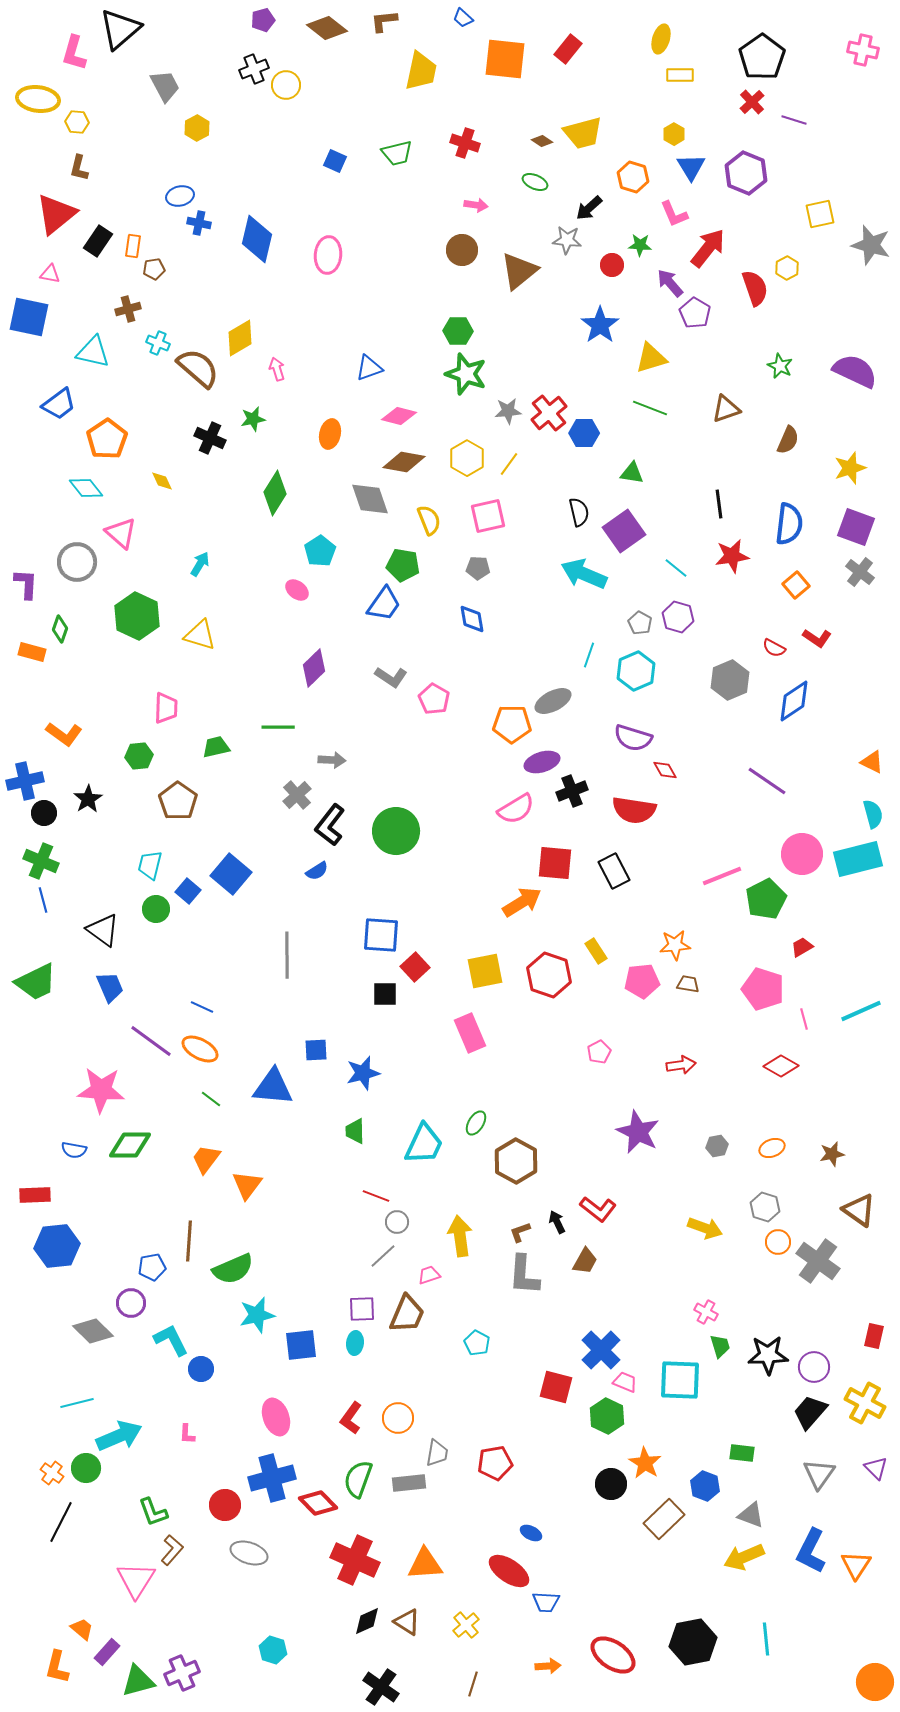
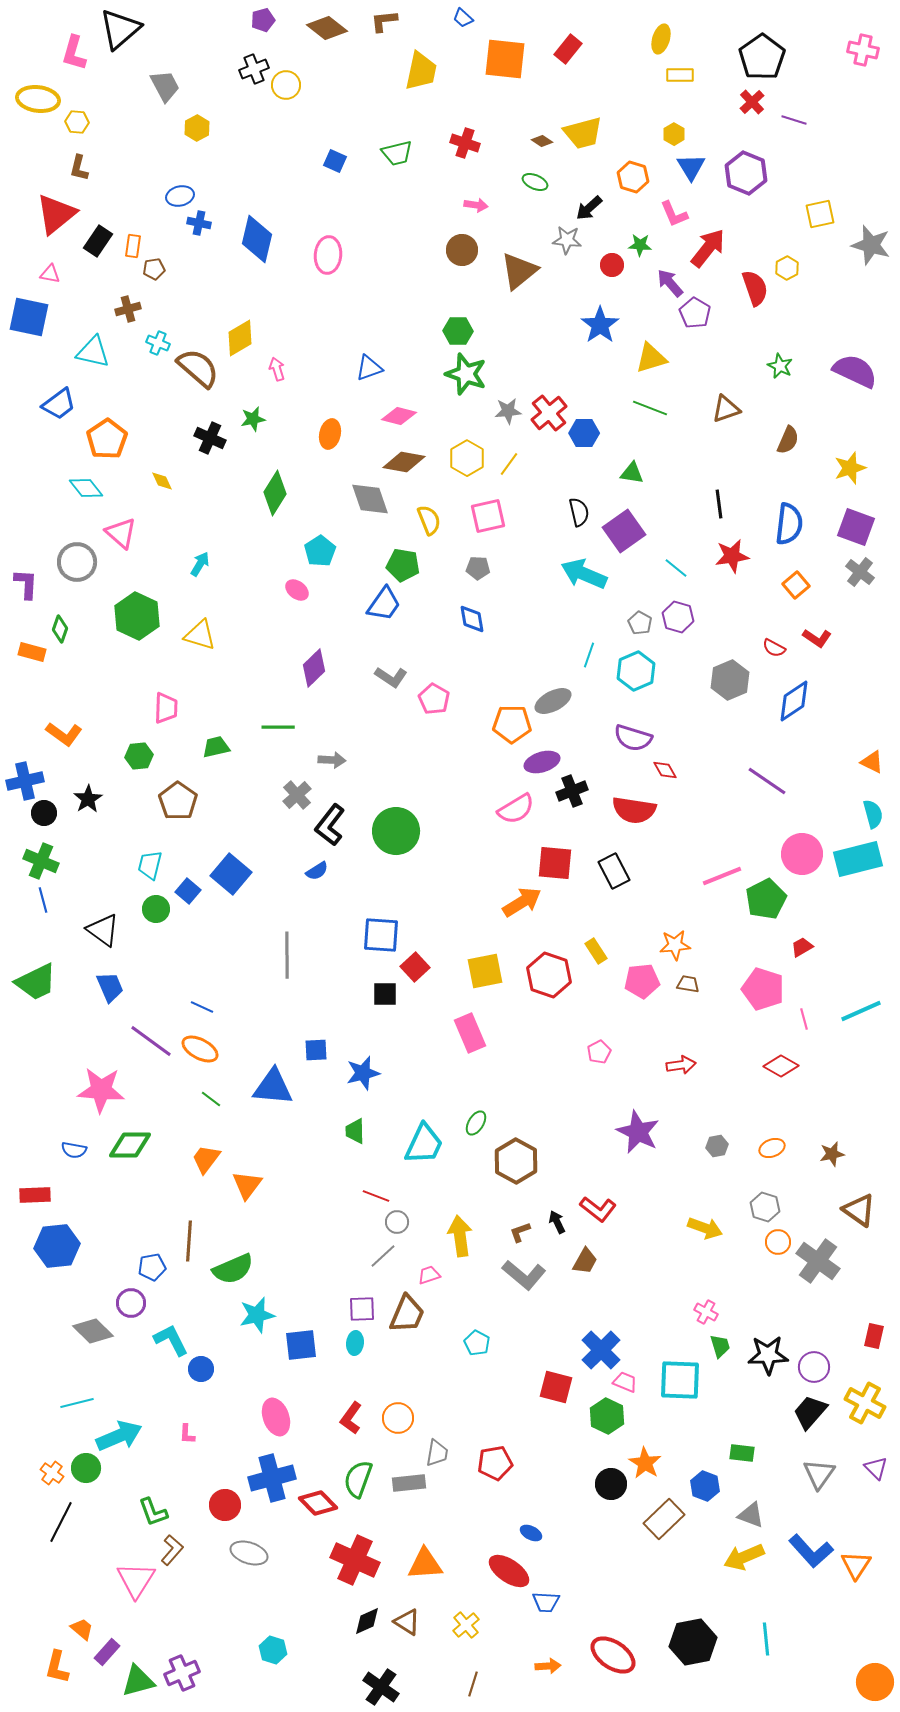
gray L-shape at (524, 1275): rotated 54 degrees counterclockwise
blue L-shape at (811, 1551): rotated 69 degrees counterclockwise
